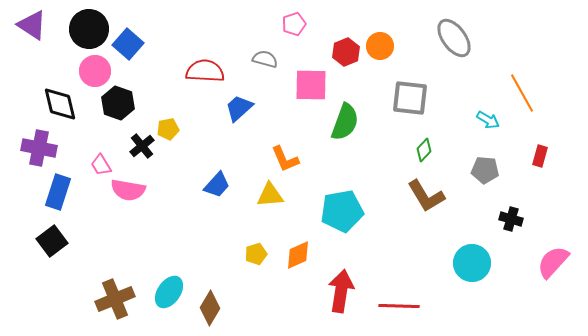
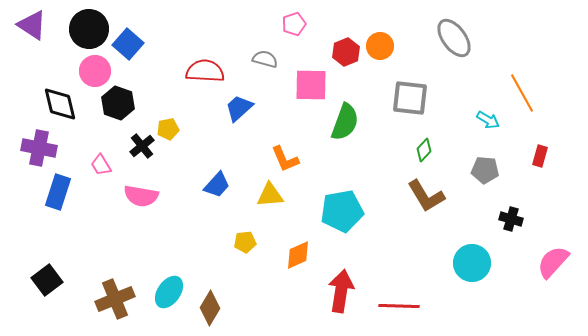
pink semicircle at (128, 190): moved 13 px right, 6 px down
black square at (52, 241): moved 5 px left, 39 px down
yellow pentagon at (256, 254): moved 11 px left, 12 px up; rotated 10 degrees clockwise
